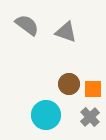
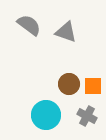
gray semicircle: moved 2 px right
orange square: moved 3 px up
gray cross: moved 3 px left, 1 px up; rotated 18 degrees counterclockwise
